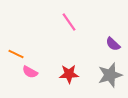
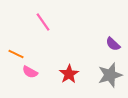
pink line: moved 26 px left
red star: rotated 30 degrees counterclockwise
